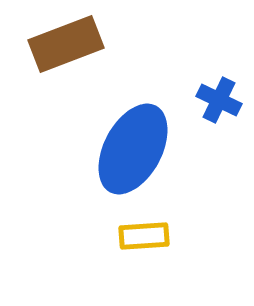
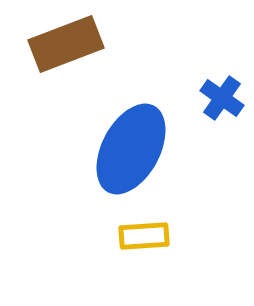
blue cross: moved 3 px right, 2 px up; rotated 9 degrees clockwise
blue ellipse: moved 2 px left
